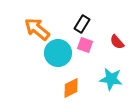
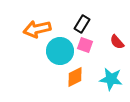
orange arrow: rotated 52 degrees counterclockwise
cyan circle: moved 2 px right, 2 px up
orange diamond: moved 4 px right, 11 px up
